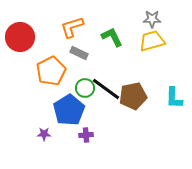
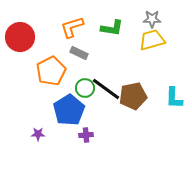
green L-shape: moved 9 px up; rotated 125 degrees clockwise
yellow trapezoid: moved 1 px up
purple star: moved 6 px left
